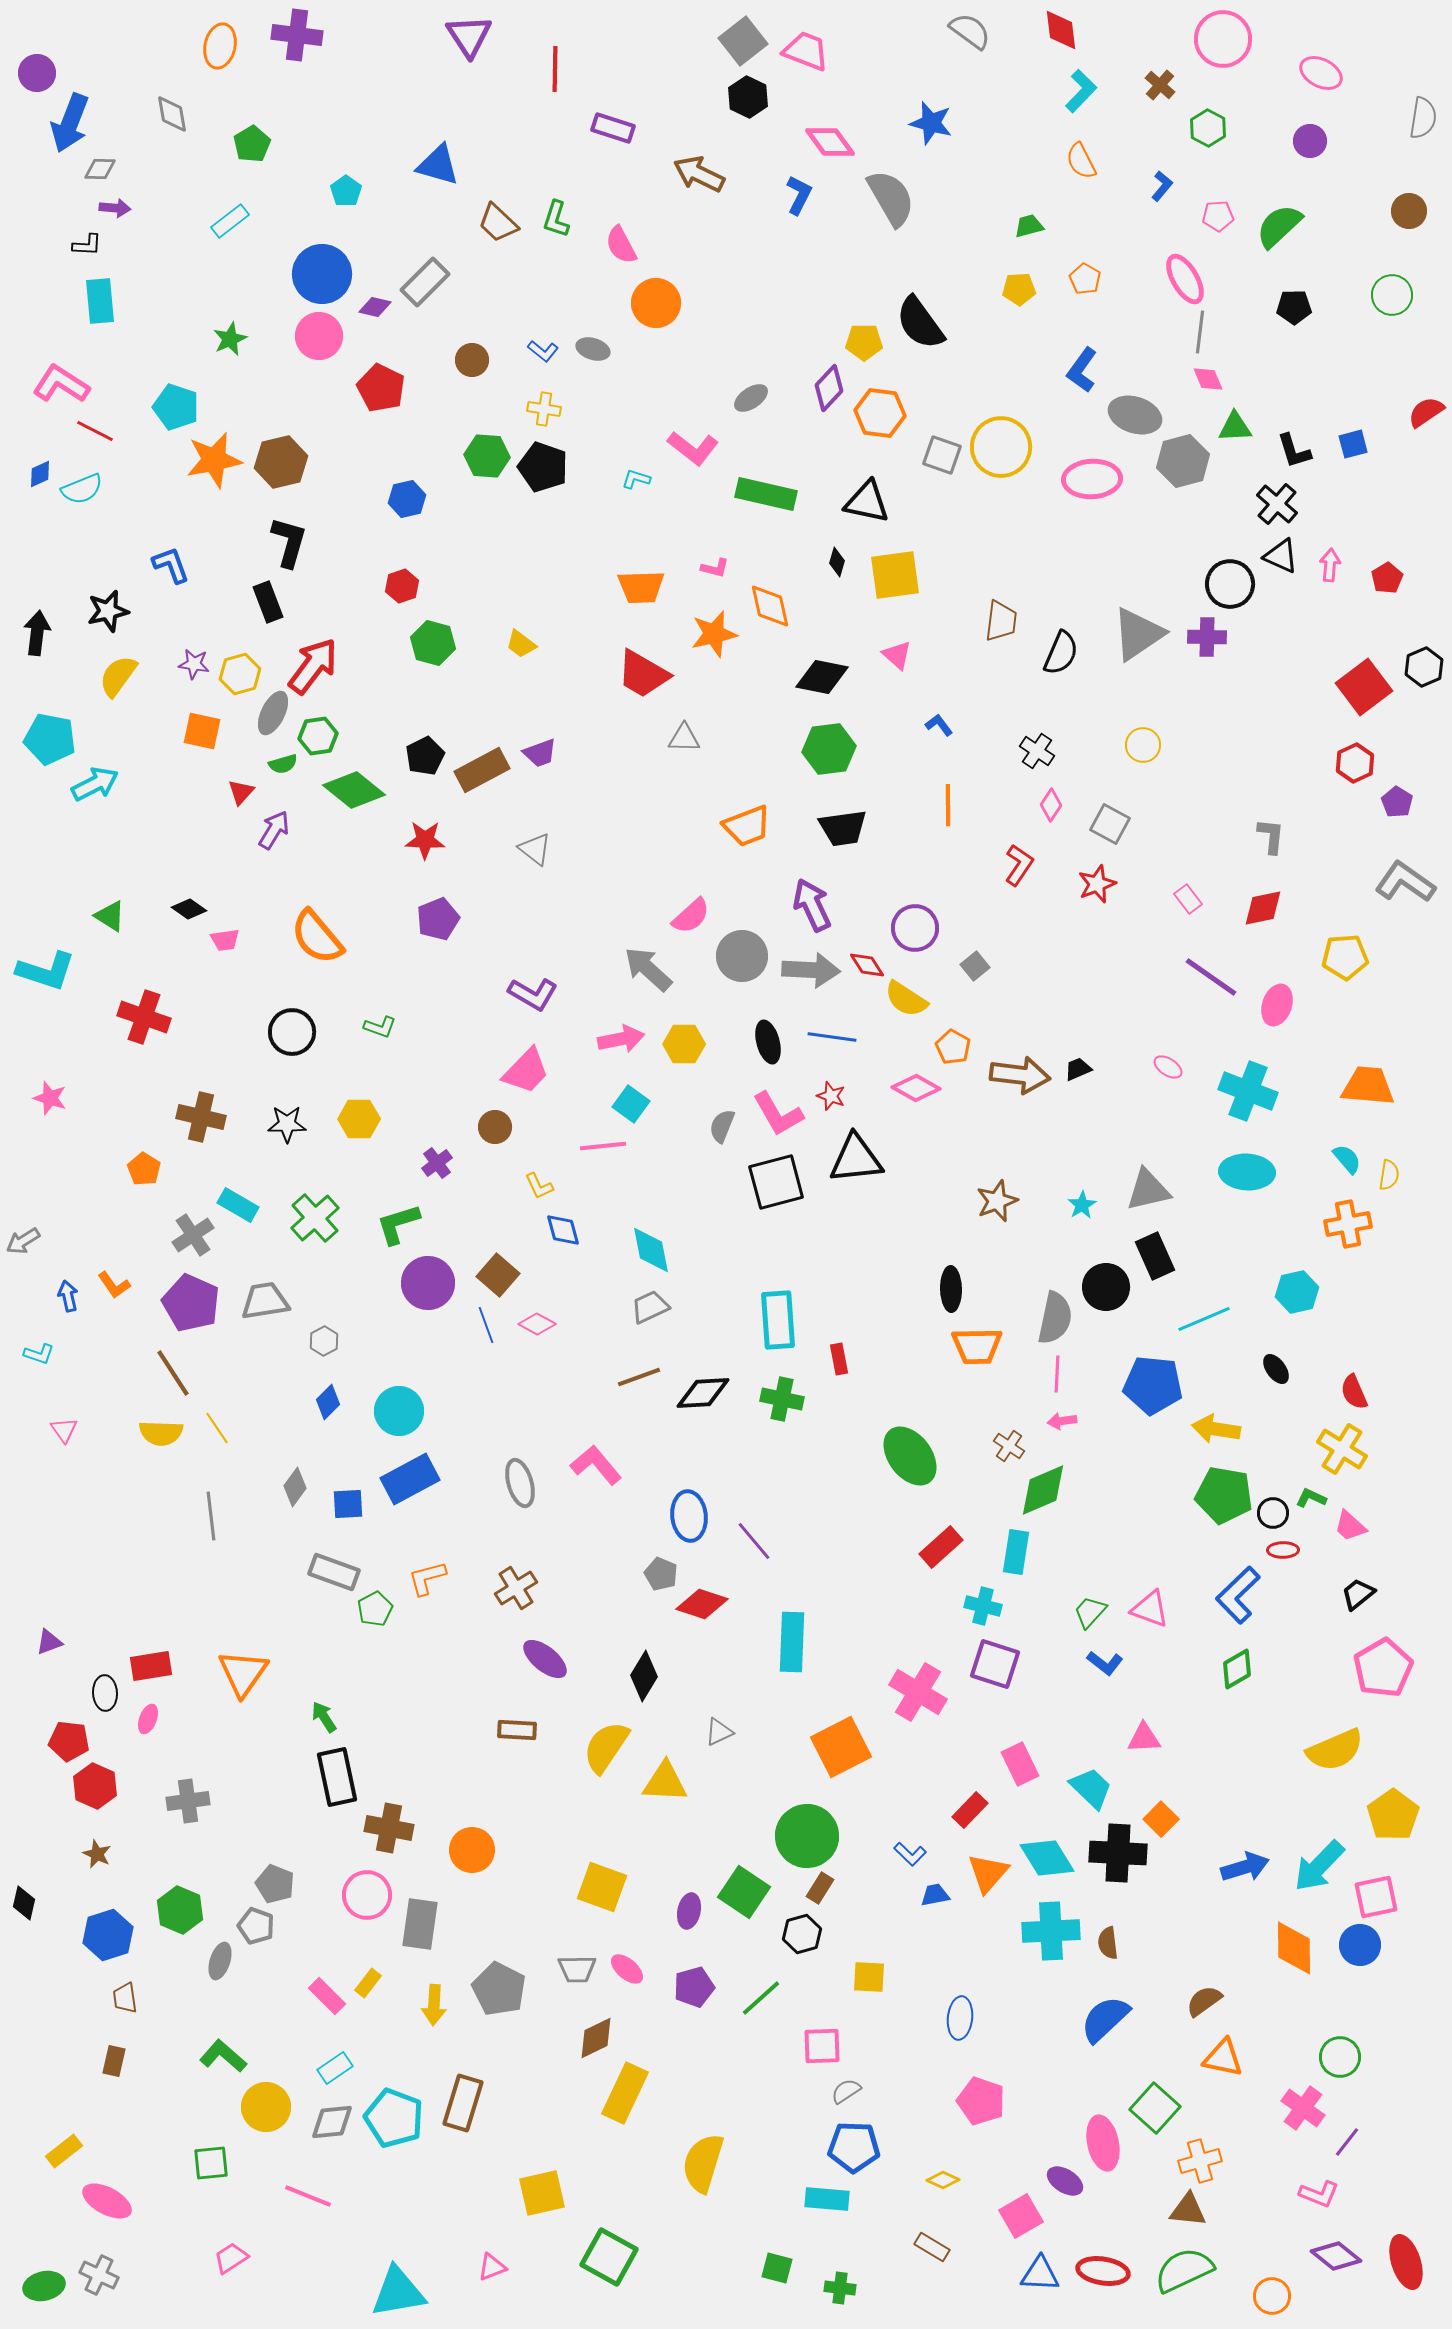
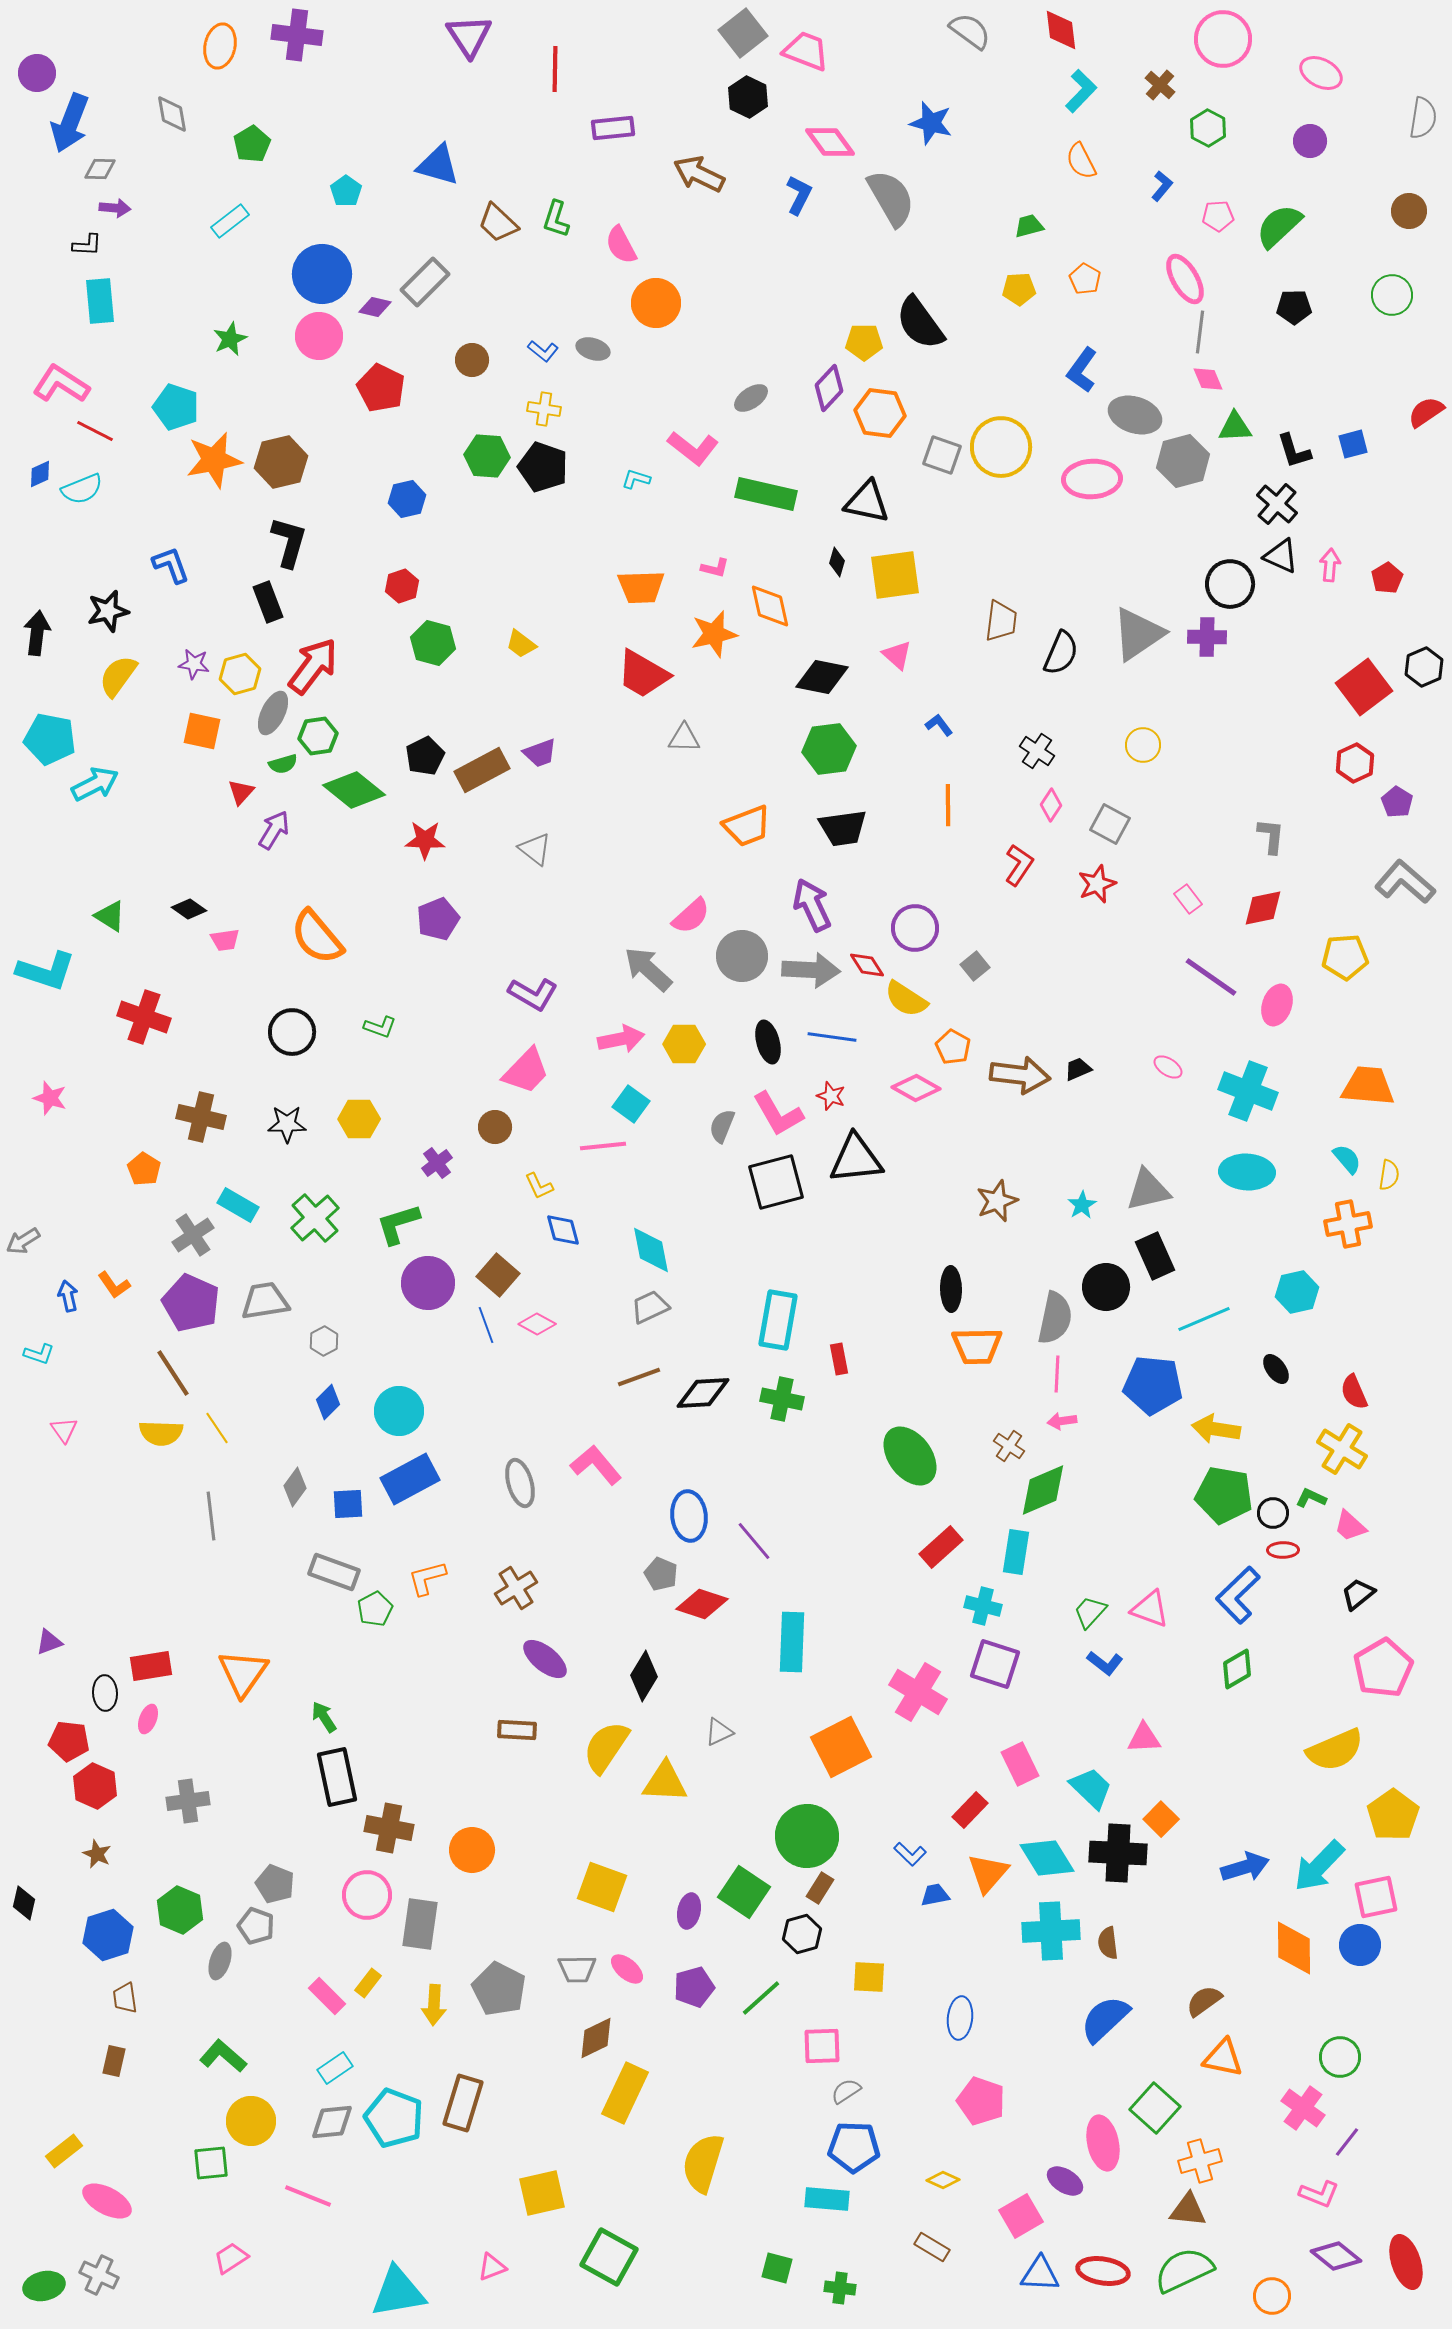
gray square at (743, 41): moved 8 px up
purple rectangle at (613, 128): rotated 24 degrees counterclockwise
gray L-shape at (1405, 882): rotated 6 degrees clockwise
cyan rectangle at (778, 1320): rotated 14 degrees clockwise
yellow circle at (266, 2107): moved 15 px left, 14 px down
